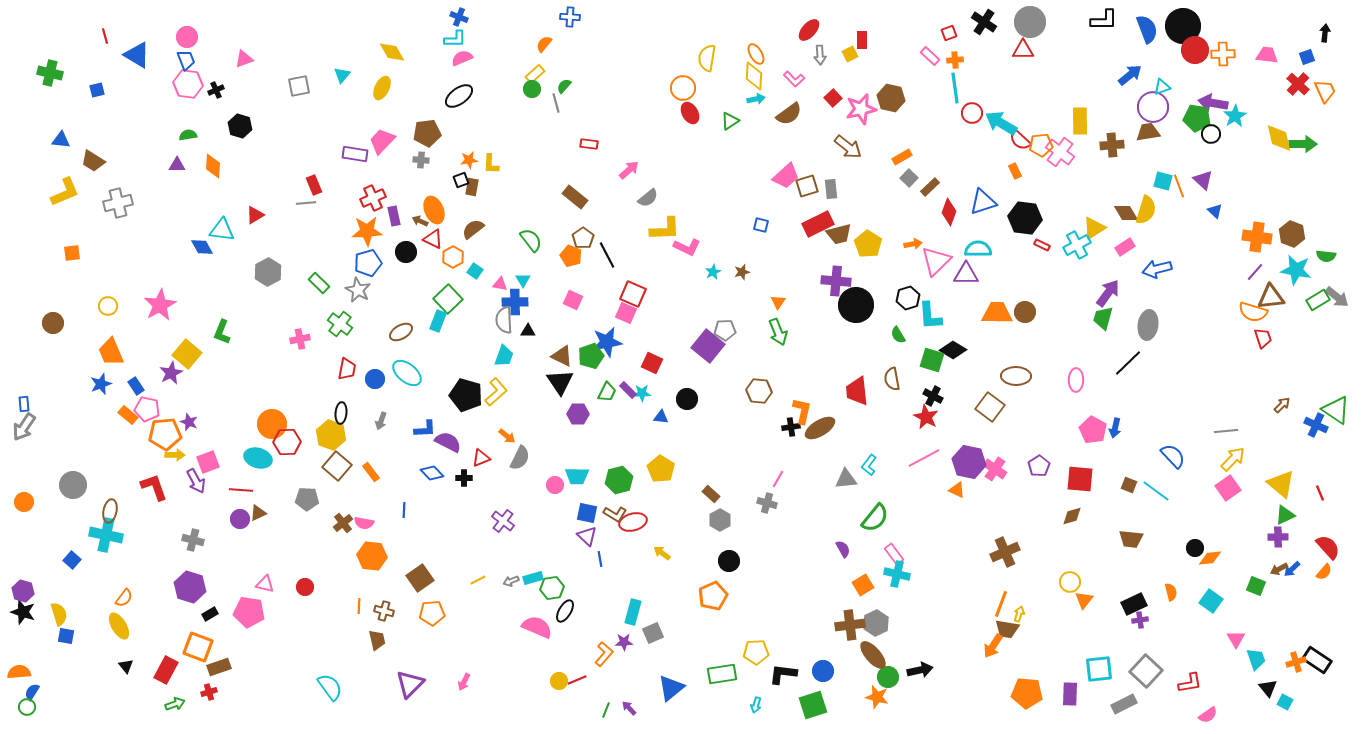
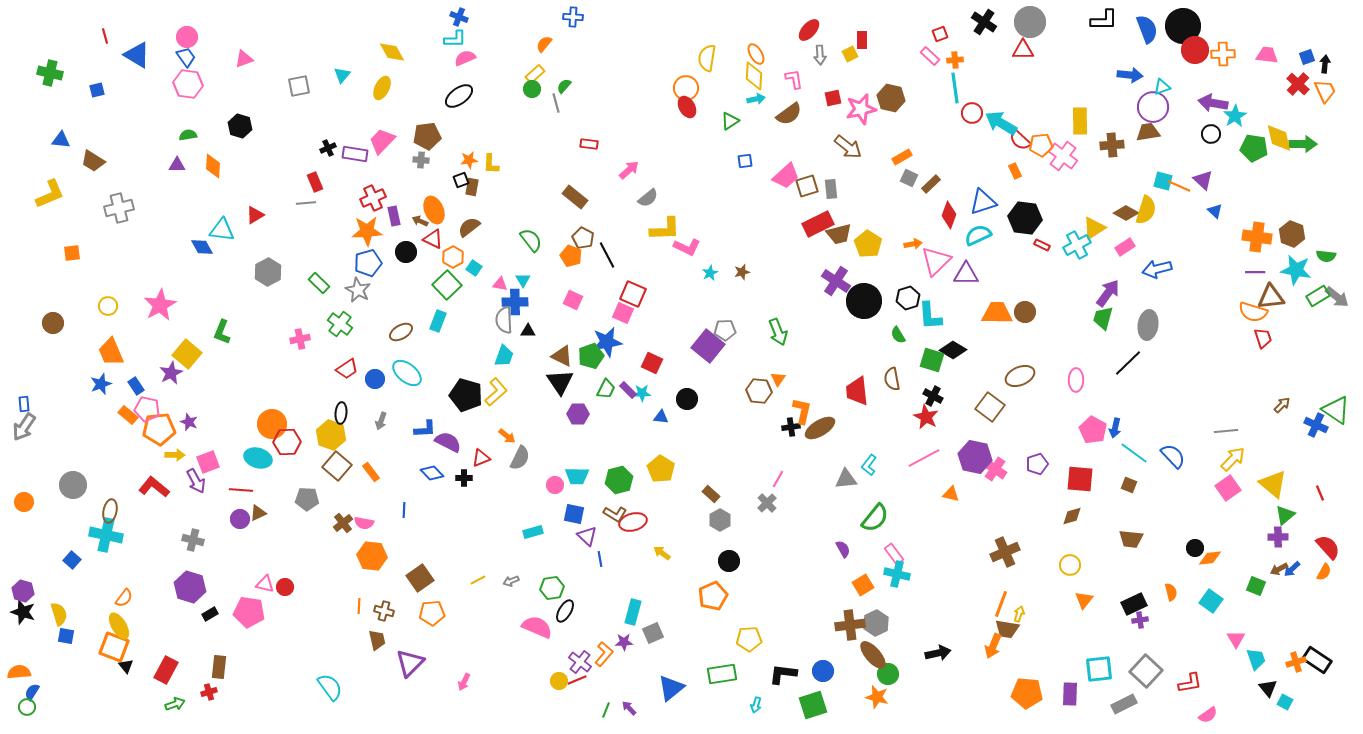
blue cross at (570, 17): moved 3 px right
red square at (949, 33): moved 9 px left, 1 px down
black arrow at (1325, 33): moved 31 px down
pink semicircle at (462, 58): moved 3 px right
blue trapezoid at (186, 60): moved 3 px up; rotated 15 degrees counterclockwise
blue arrow at (1130, 75): rotated 45 degrees clockwise
pink L-shape at (794, 79): rotated 145 degrees counterclockwise
orange circle at (683, 88): moved 3 px right
black cross at (216, 90): moved 112 px right, 58 px down
red square at (833, 98): rotated 30 degrees clockwise
red ellipse at (690, 113): moved 3 px left, 6 px up
green pentagon at (1197, 118): moved 57 px right, 30 px down
brown pentagon at (427, 133): moved 3 px down
pink cross at (1060, 152): moved 3 px right, 4 px down
gray square at (909, 178): rotated 18 degrees counterclockwise
red rectangle at (314, 185): moved 1 px right, 3 px up
orange line at (1179, 186): rotated 45 degrees counterclockwise
brown rectangle at (930, 187): moved 1 px right, 3 px up
yellow L-shape at (65, 192): moved 15 px left, 2 px down
gray cross at (118, 203): moved 1 px right, 5 px down
red diamond at (949, 212): moved 3 px down
brown diamond at (1126, 213): rotated 30 degrees counterclockwise
blue square at (761, 225): moved 16 px left, 64 px up; rotated 21 degrees counterclockwise
brown semicircle at (473, 229): moved 4 px left, 2 px up
brown pentagon at (583, 238): rotated 10 degrees counterclockwise
cyan semicircle at (978, 249): moved 14 px up; rotated 24 degrees counterclockwise
cyan square at (475, 271): moved 1 px left, 3 px up
cyan star at (713, 272): moved 3 px left, 1 px down
purple line at (1255, 272): rotated 48 degrees clockwise
purple cross at (836, 281): rotated 28 degrees clockwise
green square at (448, 299): moved 1 px left, 14 px up
green rectangle at (1318, 300): moved 4 px up
orange triangle at (778, 302): moved 77 px down
black circle at (856, 305): moved 8 px right, 4 px up
pink square at (626, 313): moved 3 px left
red trapezoid at (347, 369): rotated 45 degrees clockwise
brown ellipse at (1016, 376): moved 4 px right; rotated 24 degrees counterclockwise
green trapezoid at (607, 392): moved 1 px left, 3 px up
orange pentagon at (165, 434): moved 6 px left, 5 px up
purple hexagon at (969, 462): moved 6 px right, 5 px up
purple pentagon at (1039, 466): moved 2 px left, 2 px up; rotated 15 degrees clockwise
yellow triangle at (1281, 484): moved 8 px left
red L-shape at (154, 487): rotated 32 degrees counterclockwise
orange triangle at (957, 490): moved 6 px left, 4 px down; rotated 12 degrees counterclockwise
cyan line at (1156, 491): moved 22 px left, 38 px up
gray cross at (767, 503): rotated 30 degrees clockwise
blue square at (587, 513): moved 13 px left, 1 px down
green triangle at (1285, 515): rotated 15 degrees counterclockwise
purple cross at (503, 521): moved 77 px right, 141 px down
orange semicircle at (1324, 572): rotated 12 degrees counterclockwise
cyan rectangle at (533, 578): moved 46 px up
yellow circle at (1070, 582): moved 17 px up
red circle at (305, 587): moved 20 px left
orange arrow at (993, 646): rotated 10 degrees counterclockwise
orange square at (198, 647): moved 84 px left
yellow pentagon at (756, 652): moved 7 px left, 13 px up
brown rectangle at (219, 667): rotated 65 degrees counterclockwise
black arrow at (920, 670): moved 18 px right, 17 px up
green circle at (888, 677): moved 3 px up
purple triangle at (410, 684): moved 21 px up
